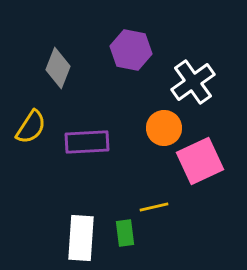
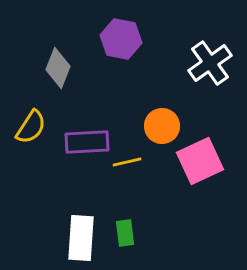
purple hexagon: moved 10 px left, 11 px up
white cross: moved 17 px right, 19 px up
orange circle: moved 2 px left, 2 px up
yellow line: moved 27 px left, 45 px up
